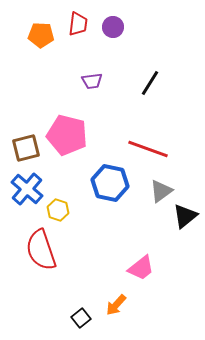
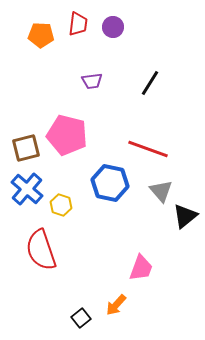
gray triangle: rotated 35 degrees counterclockwise
yellow hexagon: moved 3 px right, 5 px up
pink trapezoid: rotated 32 degrees counterclockwise
